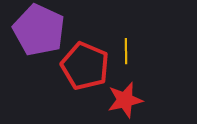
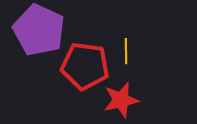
red pentagon: rotated 15 degrees counterclockwise
red star: moved 4 px left
